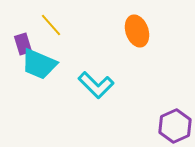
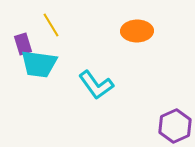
yellow line: rotated 10 degrees clockwise
orange ellipse: rotated 72 degrees counterclockwise
cyan trapezoid: rotated 15 degrees counterclockwise
cyan L-shape: rotated 9 degrees clockwise
